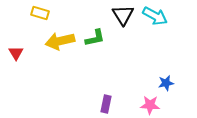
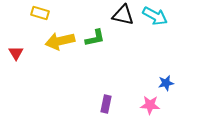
black triangle: rotated 45 degrees counterclockwise
